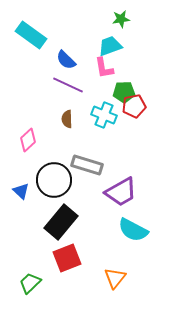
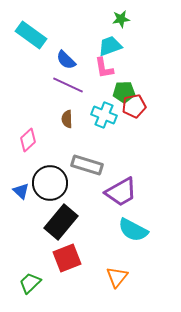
black circle: moved 4 px left, 3 px down
orange triangle: moved 2 px right, 1 px up
